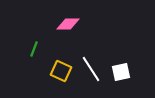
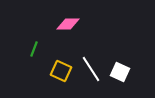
white square: moved 1 px left; rotated 36 degrees clockwise
